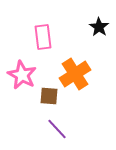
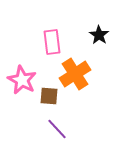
black star: moved 8 px down
pink rectangle: moved 9 px right, 5 px down
pink star: moved 5 px down
